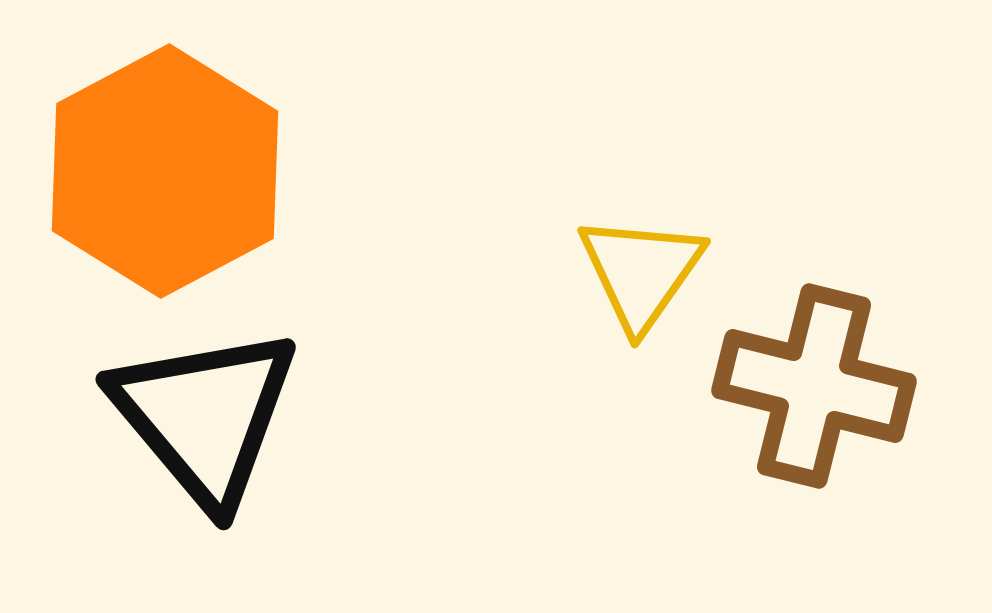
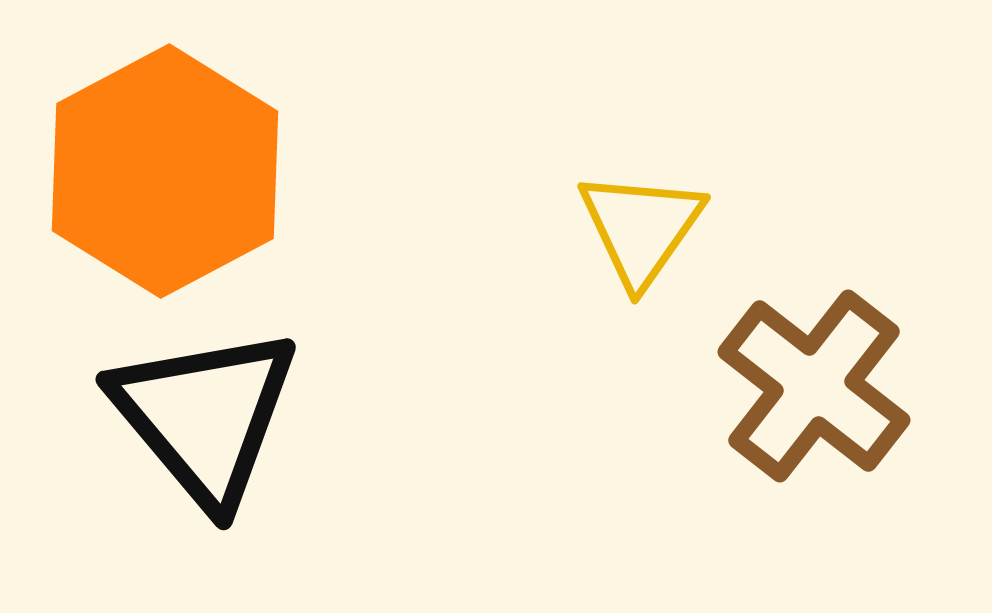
yellow triangle: moved 44 px up
brown cross: rotated 24 degrees clockwise
